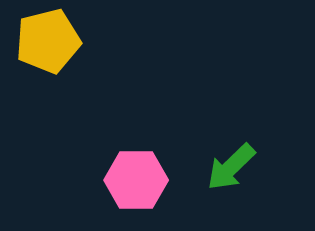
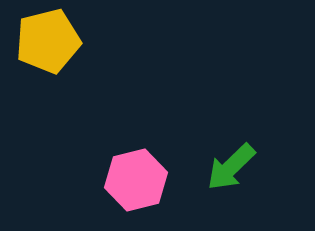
pink hexagon: rotated 14 degrees counterclockwise
